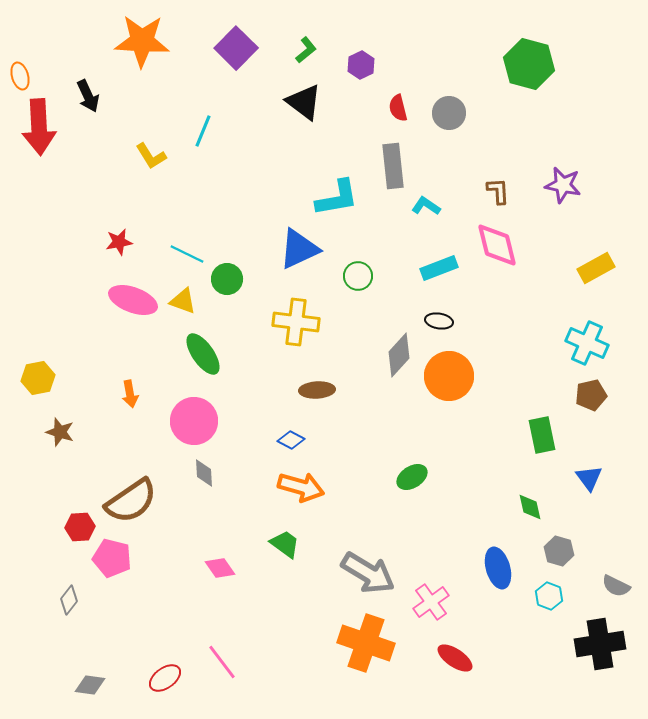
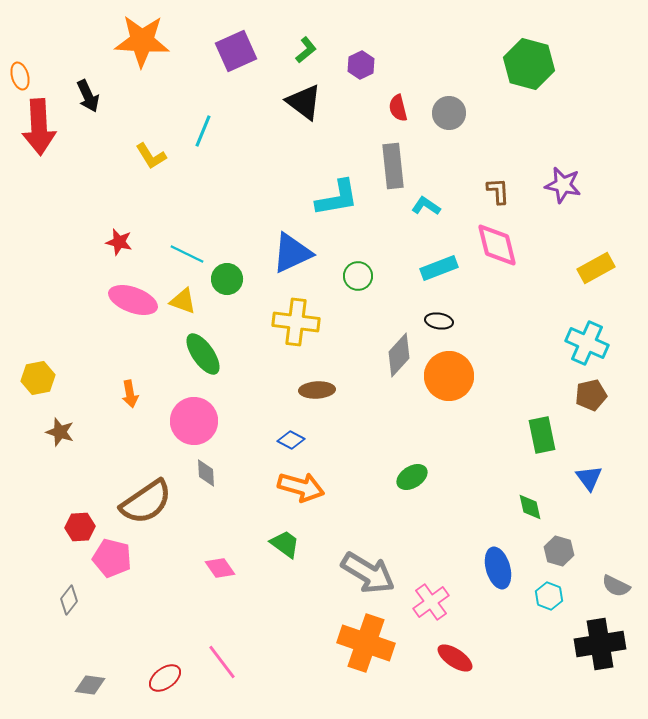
purple square at (236, 48): moved 3 px down; rotated 21 degrees clockwise
red star at (119, 242): rotated 24 degrees clockwise
blue triangle at (299, 249): moved 7 px left, 4 px down
gray diamond at (204, 473): moved 2 px right
brown semicircle at (131, 501): moved 15 px right, 1 px down
